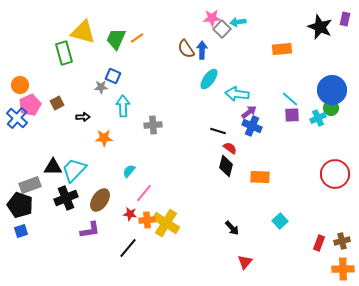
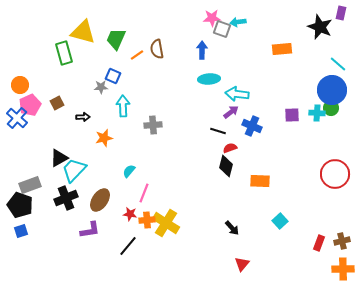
purple rectangle at (345, 19): moved 4 px left, 6 px up
gray square at (222, 29): rotated 24 degrees counterclockwise
orange line at (137, 38): moved 17 px down
brown semicircle at (186, 49): moved 29 px left; rotated 24 degrees clockwise
cyan ellipse at (209, 79): rotated 50 degrees clockwise
cyan line at (290, 99): moved 48 px right, 35 px up
purple arrow at (249, 112): moved 18 px left
cyan cross at (318, 118): moved 1 px left, 5 px up; rotated 28 degrees clockwise
orange star at (104, 138): rotated 12 degrees counterclockwise
red semicircle at (230, 148): rotated 56 degrees counterclockwise
black triangle at (53, 167): moved 6 px right, 9 px up; rotated 30 degrees counterclockwise
orange rectangle at (260, 177): moved 4 px down
pink line at (144, 193): rotated 18 degrees counterclockwise
black line at (128, 248): moved 2 px up
red triangle at (245, 262): moved 3 px left, 2 px down
